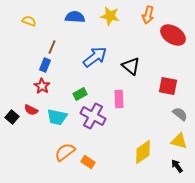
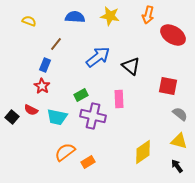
brown line: moved 4 px right, 3 px up; rotated 16 degrees clockwise
blue arrow: moved 3 px right
green rectangle: moved 1 px right, 1 px down
purple cross: rotated 15 degrees counterclockwise
orange rectangle: rotated 64 degrees counterclockwise
